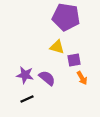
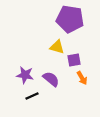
purple pentagon: moved 4 px right, 2 px down
purple semicircle: moved 4 px right, 1 px down
black line: moved 5 px right, 3 px up
